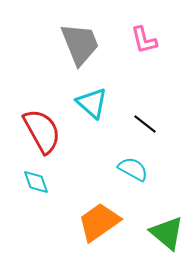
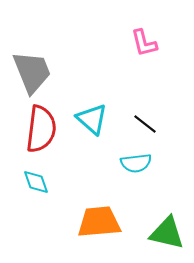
pink L-shape: moved 3 px down
gray trapezoid: moved 48 px left, 28 px down
cyan triangle: moved 16 px down
red semicircle: moved 1 px left, 2 px up; rotated 36 degrees clockwise
cyan semicircle: moved 3 px right, 6 px up; rotated 144 degrees clockwise
orange trapezoid: rotated 30 degrees clockwise
green triangle: rotated 27 degrees counterclockwise
